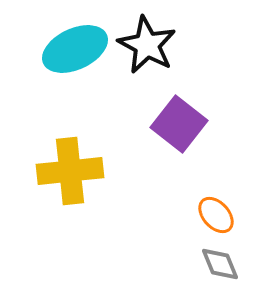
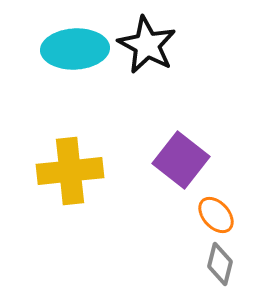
cyan ellipse: rotated 22 degrees clockwise
purple square: moved 2 px right, 36 px down
gray diamond: rotated 36 degrees clockwise
